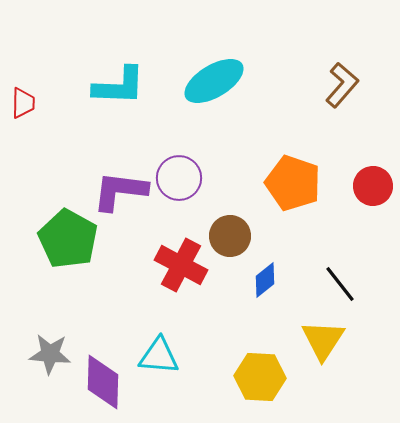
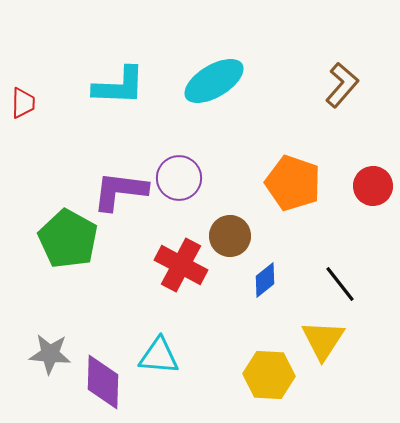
yellow hexagon: moved 9 px right, 2 px up
